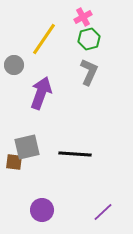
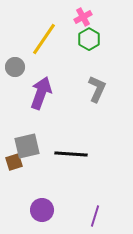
green hexagon: rotated 15 degrees counterclockwise
gray circle: moved 1 px right, 2 px down
gray L-shape: moved 8 px right, 17 px down
gray square: moved 1 px up
black line: moved 4 px left
brown square: rotated 24 degrees counterclockwise
purple line: moved 8 px left, 4 px down; rotated 30 degrees counterclockwise
